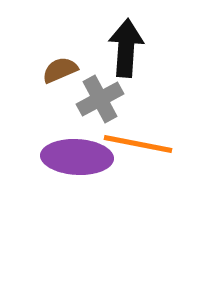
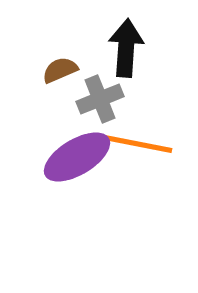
gray cross: rotated 6 degrees clockwise
purple ellipse: rotated 34 degrees counterclockwise
